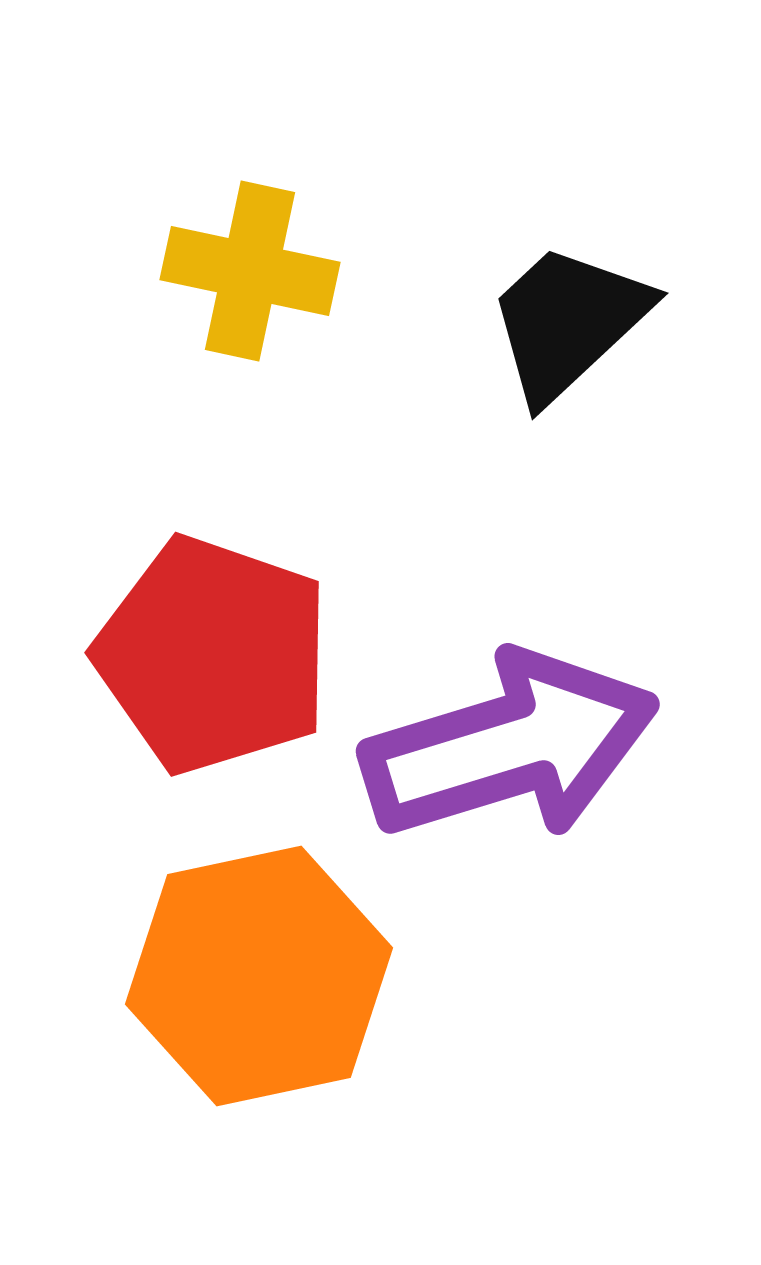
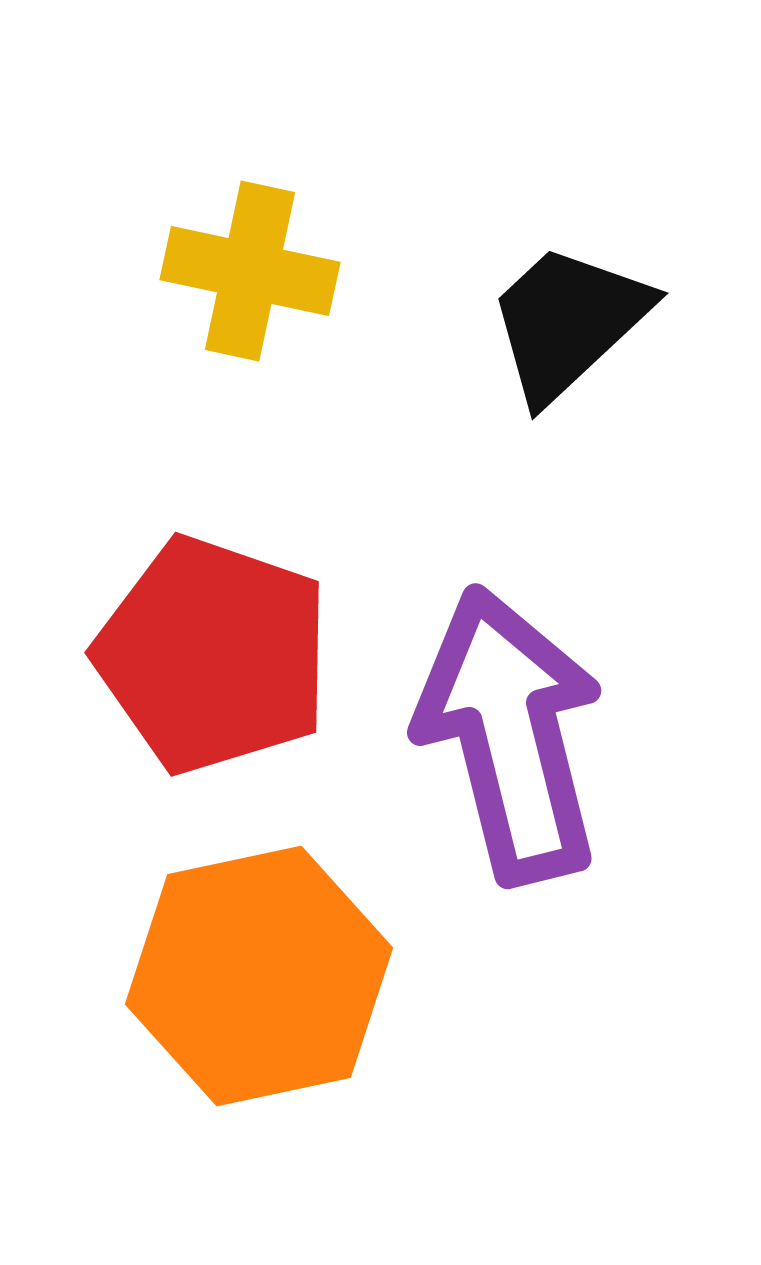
purple arrow: moved 11 px up; rotated 87 degrees counterclockwise
